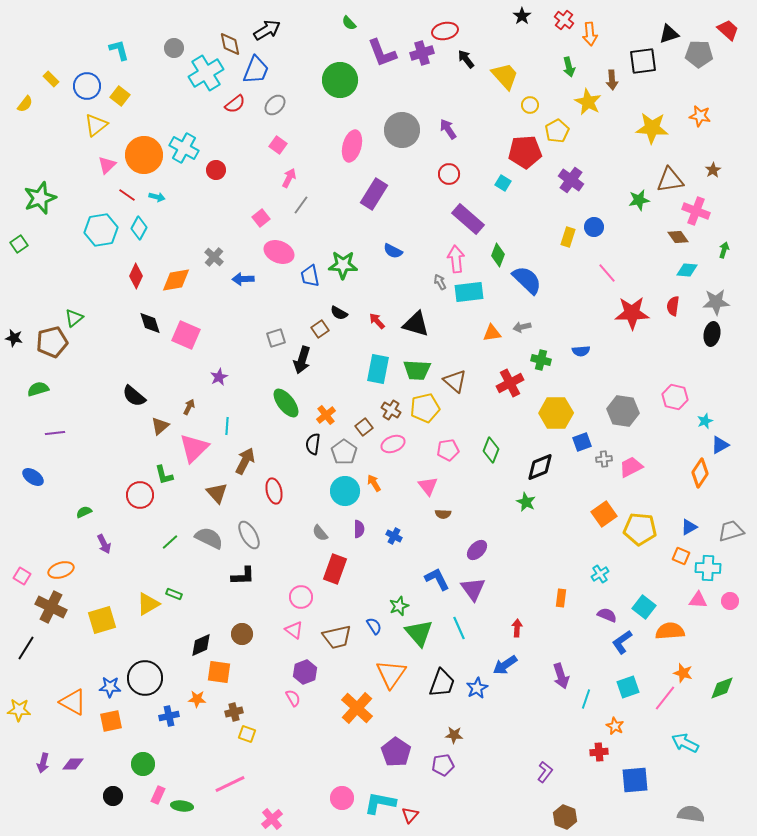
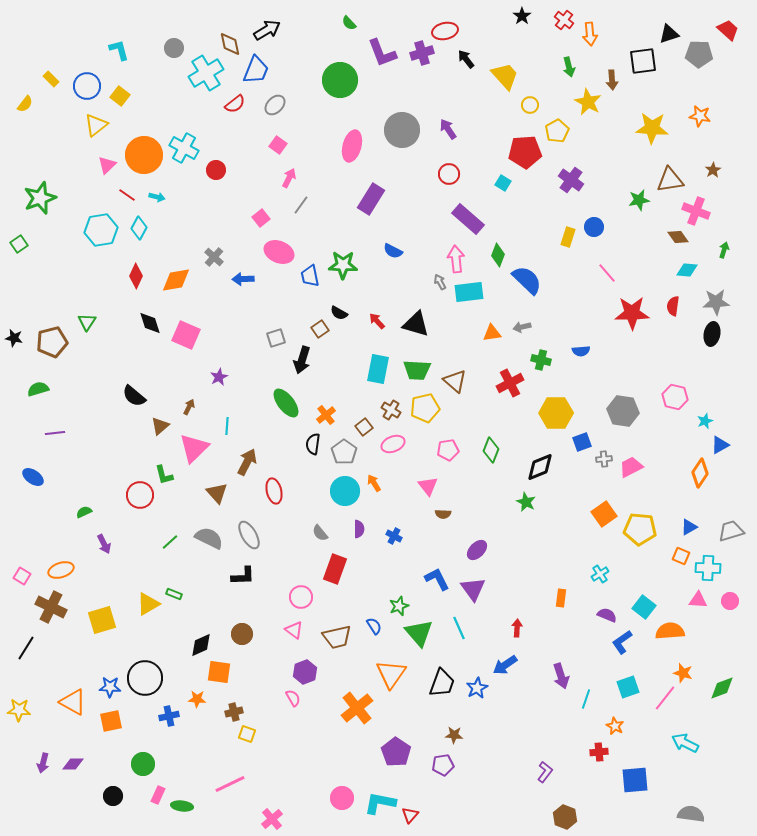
purple rectangle at (374, 194): moved 3 px left, 5 px down
green triangle at (74, 318): moved 13 px right, 4 px down; rotated 18 degrees counterclockwise
brown arrow at (245, 461): moved 2 px right, 1 px down
orange cross at (357, 708): rotated 8 degrees clockwise
